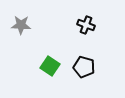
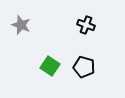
gray star: rotated 18 degrees clockwise
